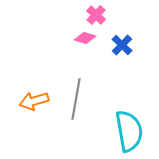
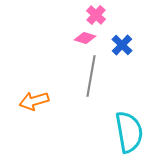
gray line: moved 15 px right, 23 px up
cyan semicircle: moved 1 px down
